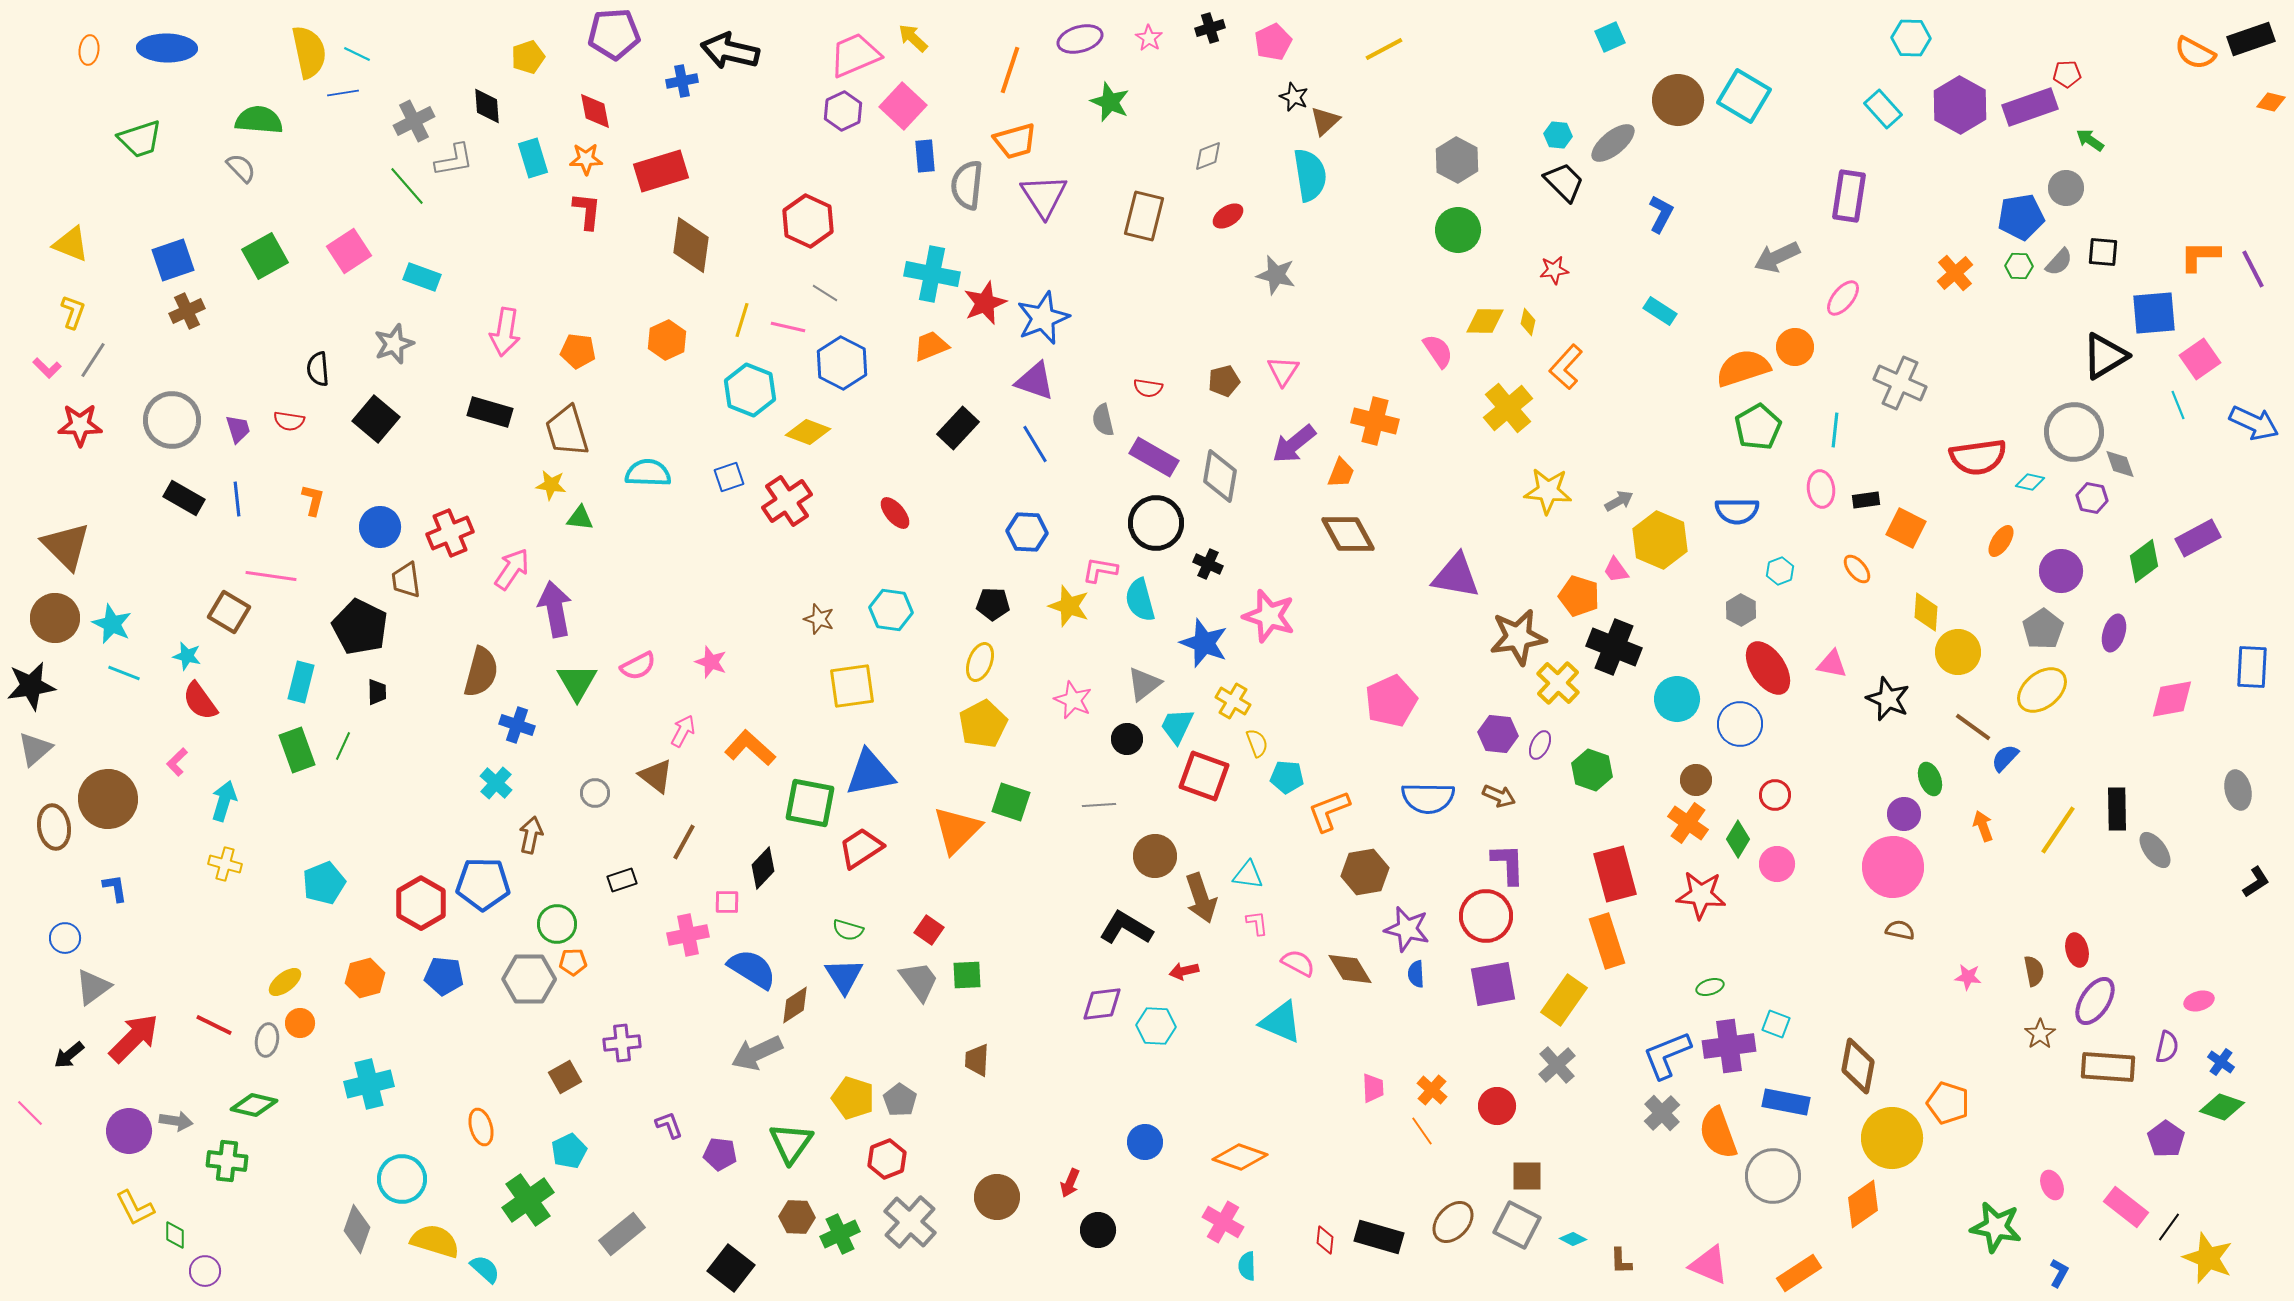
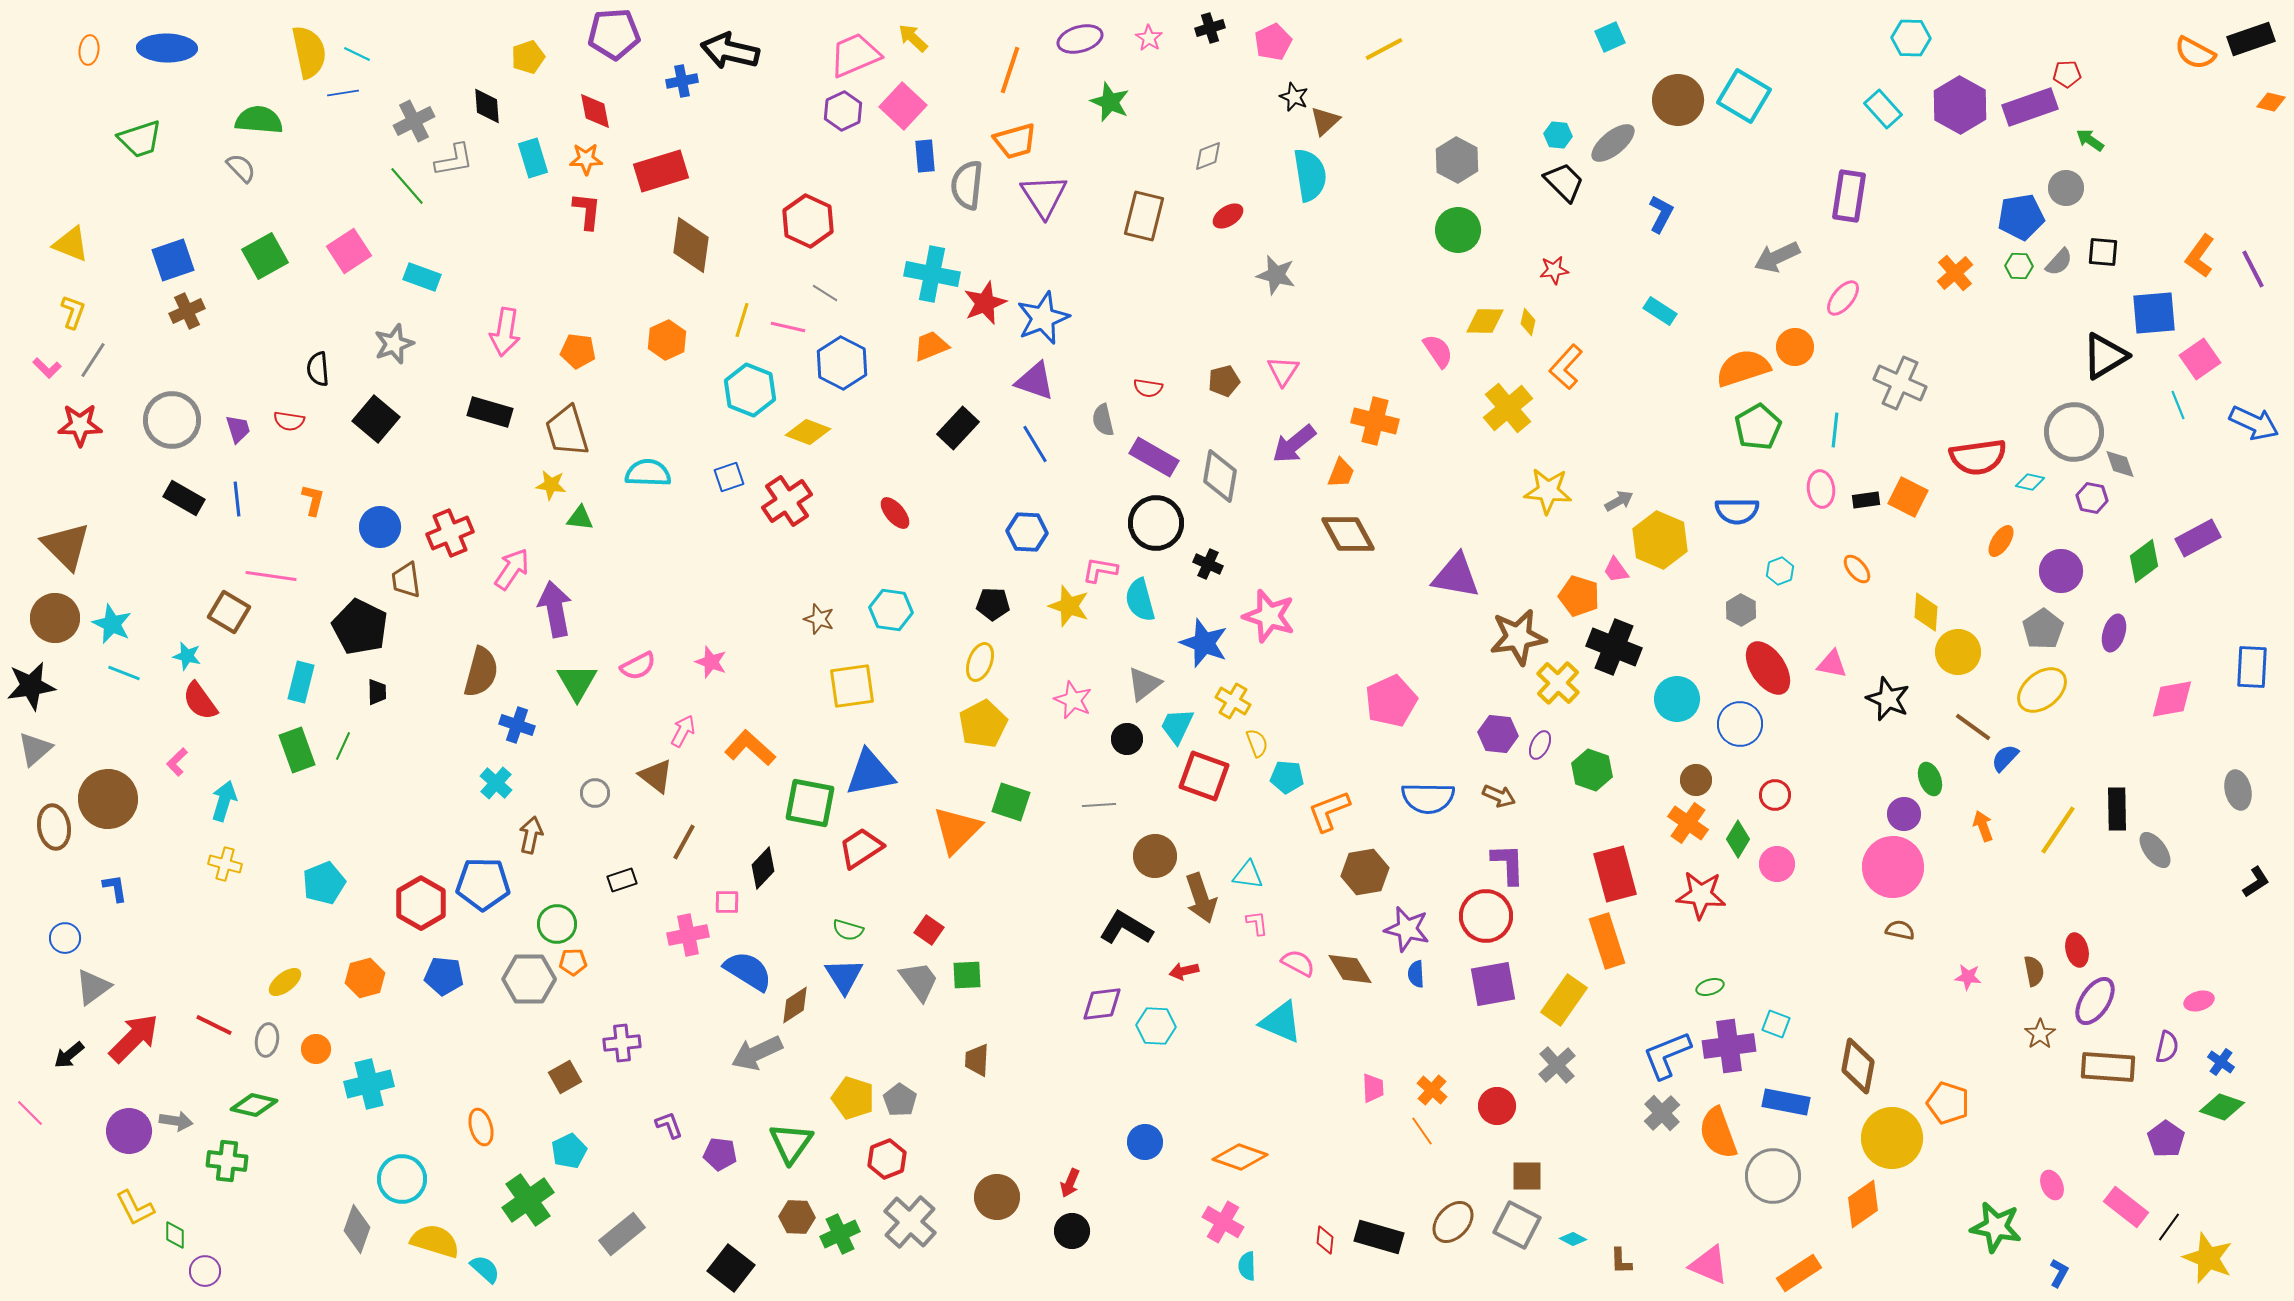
orange L-shape at (2200, 256): rotated 54 degrees counterclockwise
orange square at (1906, 528): moved 2 px right, 31 px up
blue semicircle at (752, 969): moved 4 px left, 2 px down
orange circle at (300, 1023): moved 16 px right, 26 px down
black circle at (1098, 1230): moved 26 px left, 1 px down
